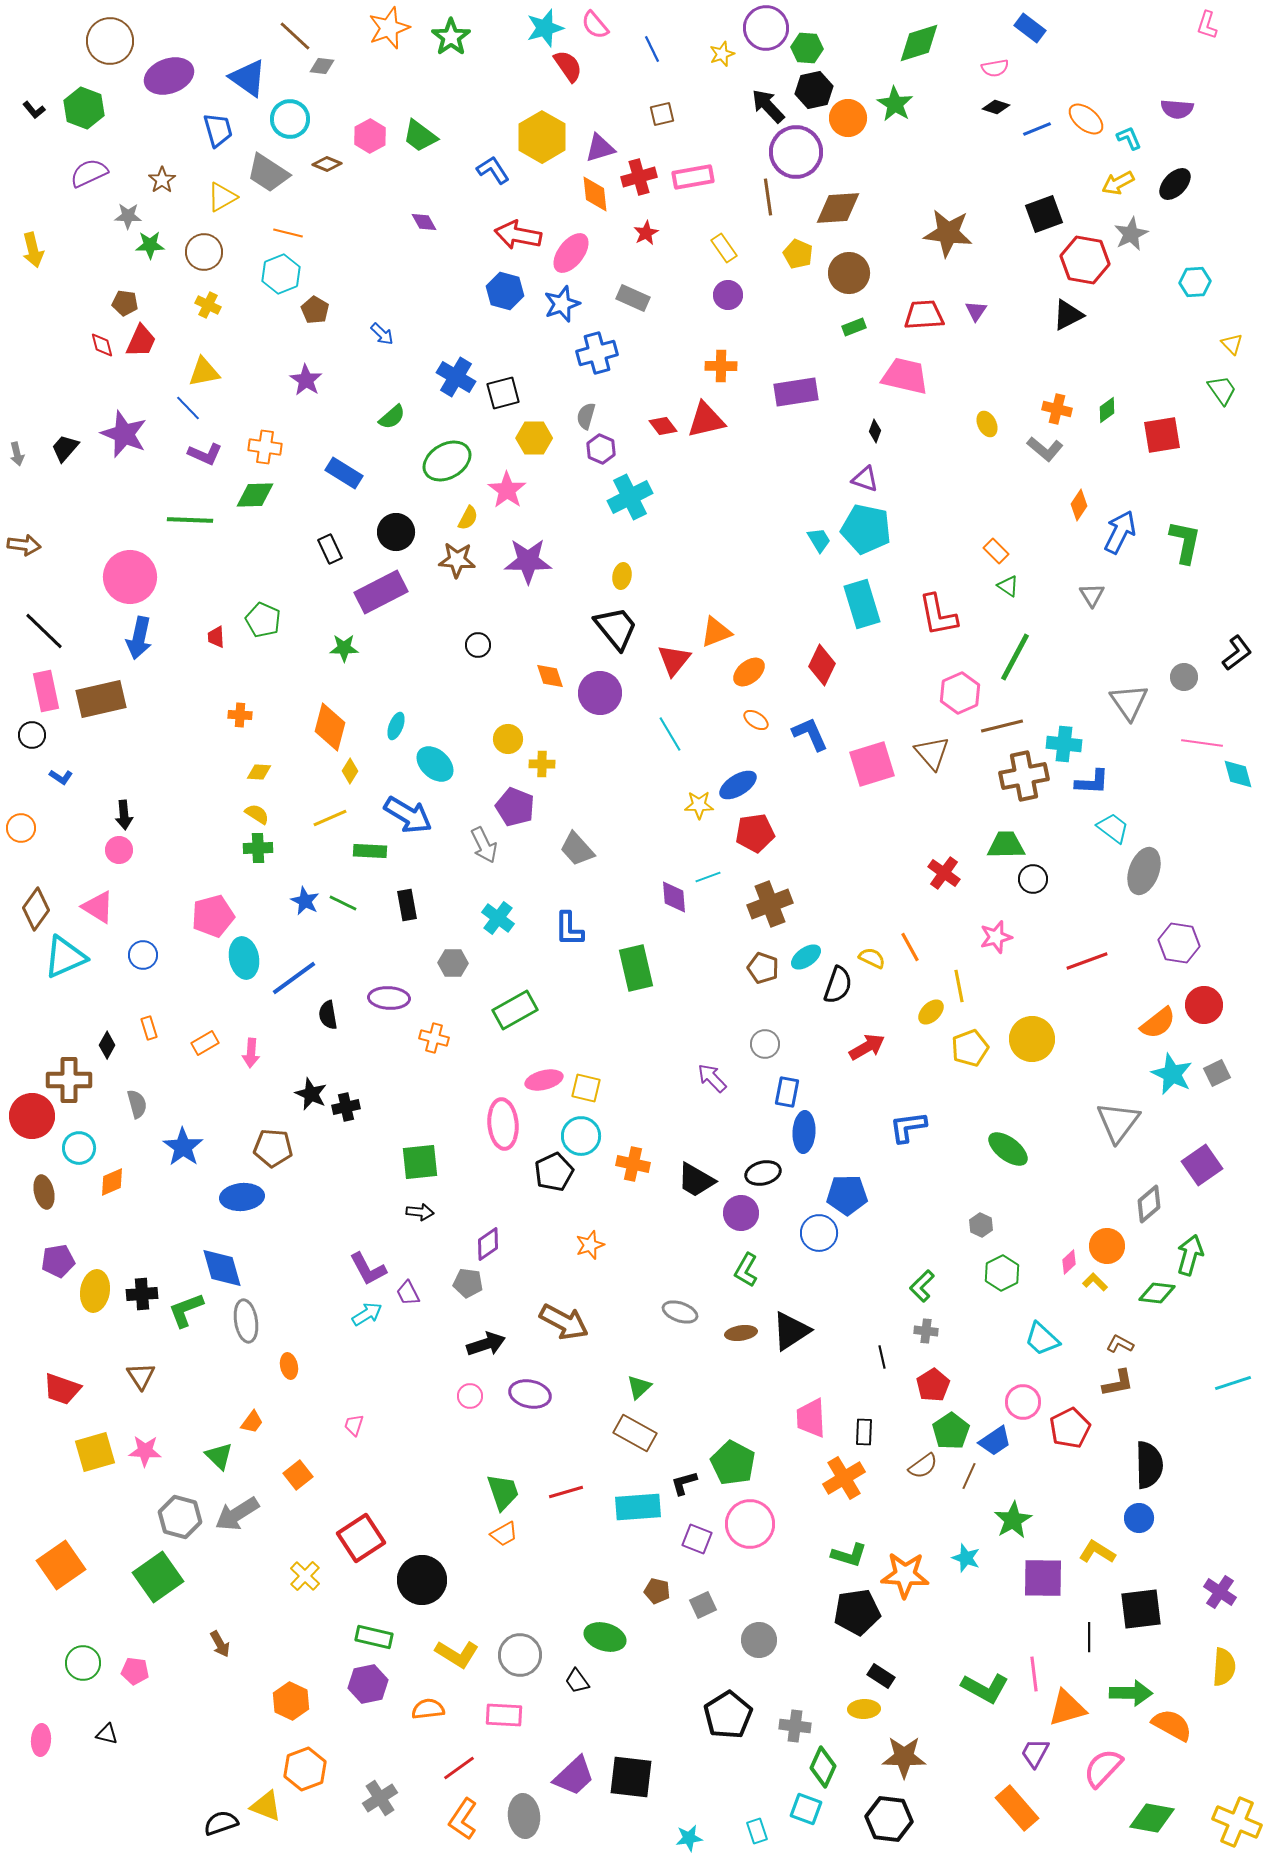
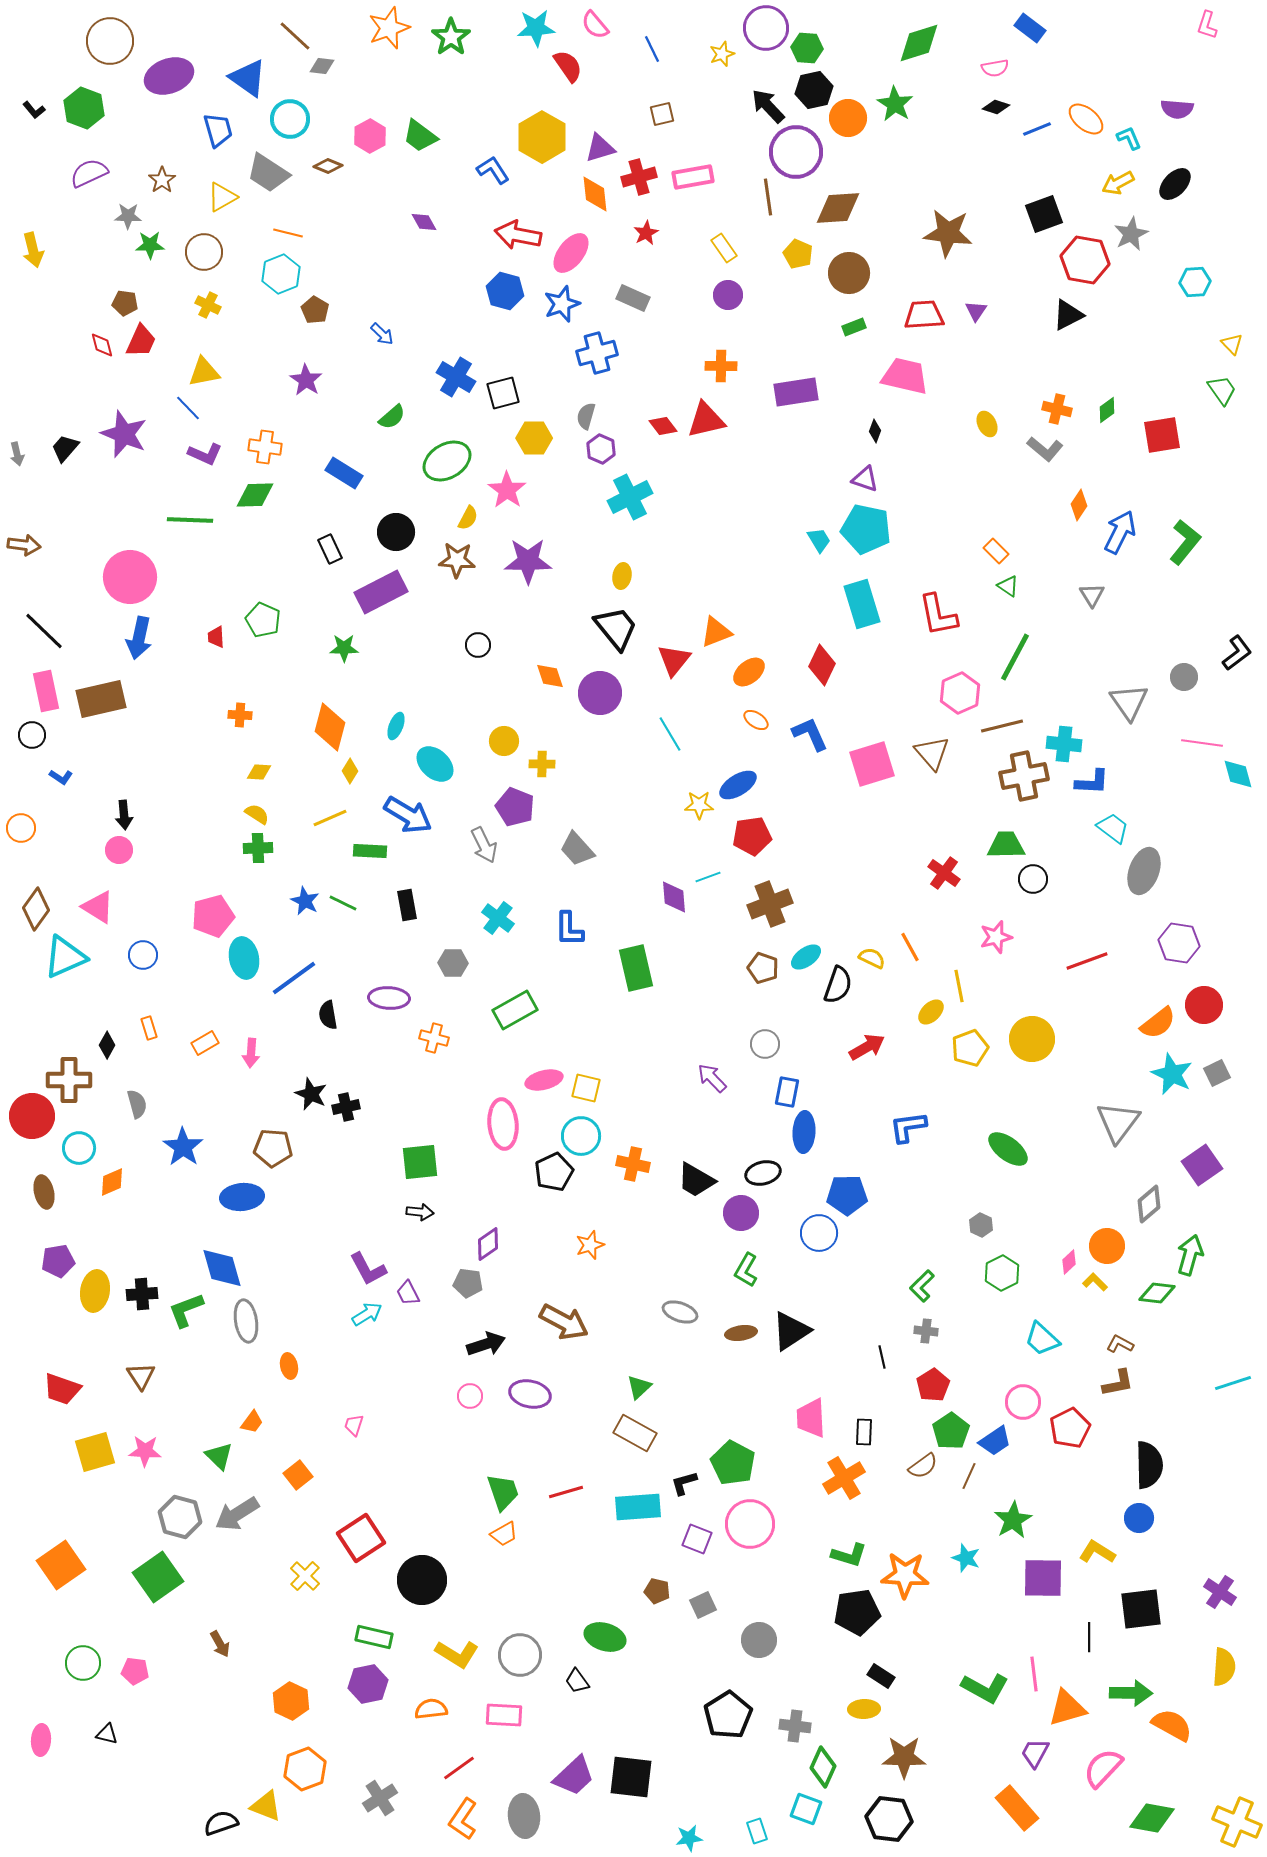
cyan star at (545, 28): moved 9 px left; rotated 12 degrees clockwise
brown diamond at (327, 164): moved 1 px right, 2 px down
green L-shape at (1185, 542): rotated 27 degrees clockwise
yellow circle at (508, 739): moved 4 px left, 2 px down
red pentagon at (755, 833): moved 3 px left, 3 px down
orange semicircle at (428, 1709): moved 3 px right
